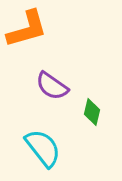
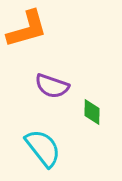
purple semicircle: rotated 16 degrees counterclockwise
green diamond: rotated 12 degrees counterclockwise
